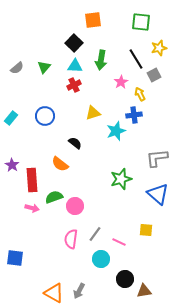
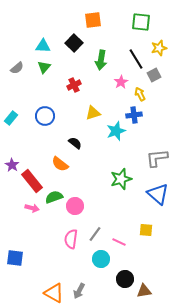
cyan triangle: moved 32 px left, 20 px up
red rectangle: moved 1 px down; rotated 35 degrees counterclockwise
